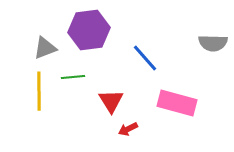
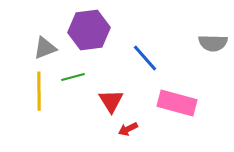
green line: rotated 10 degrees counterclockwise
